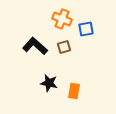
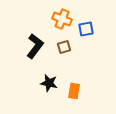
black L-shape: rotated 85 degrees clockwise
